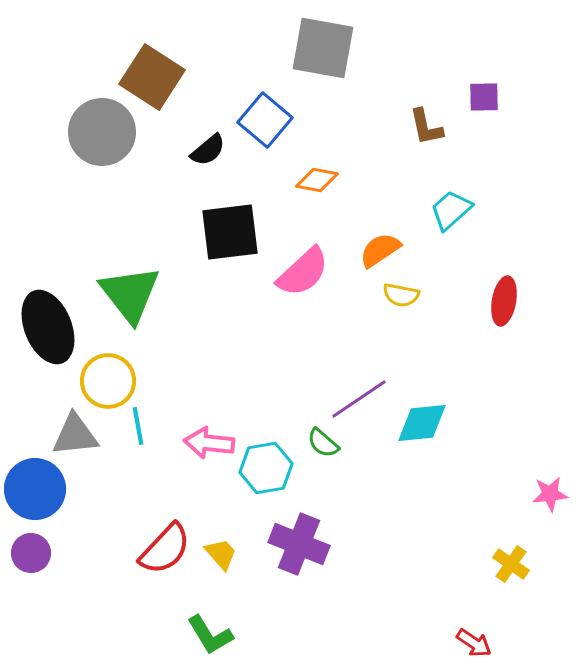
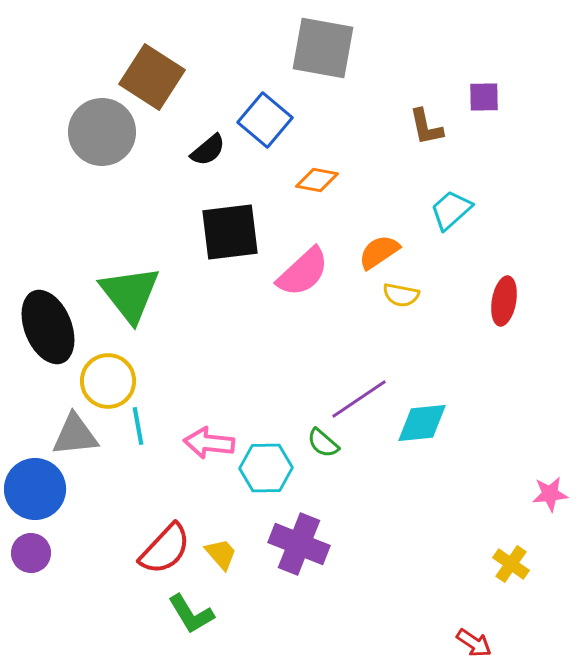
orange semicircle: moved 1 px left, 2 px down
cyan hexagon: rotated 9 degrees clockwise
green L-shape: moved 19 px left, 21 px up
